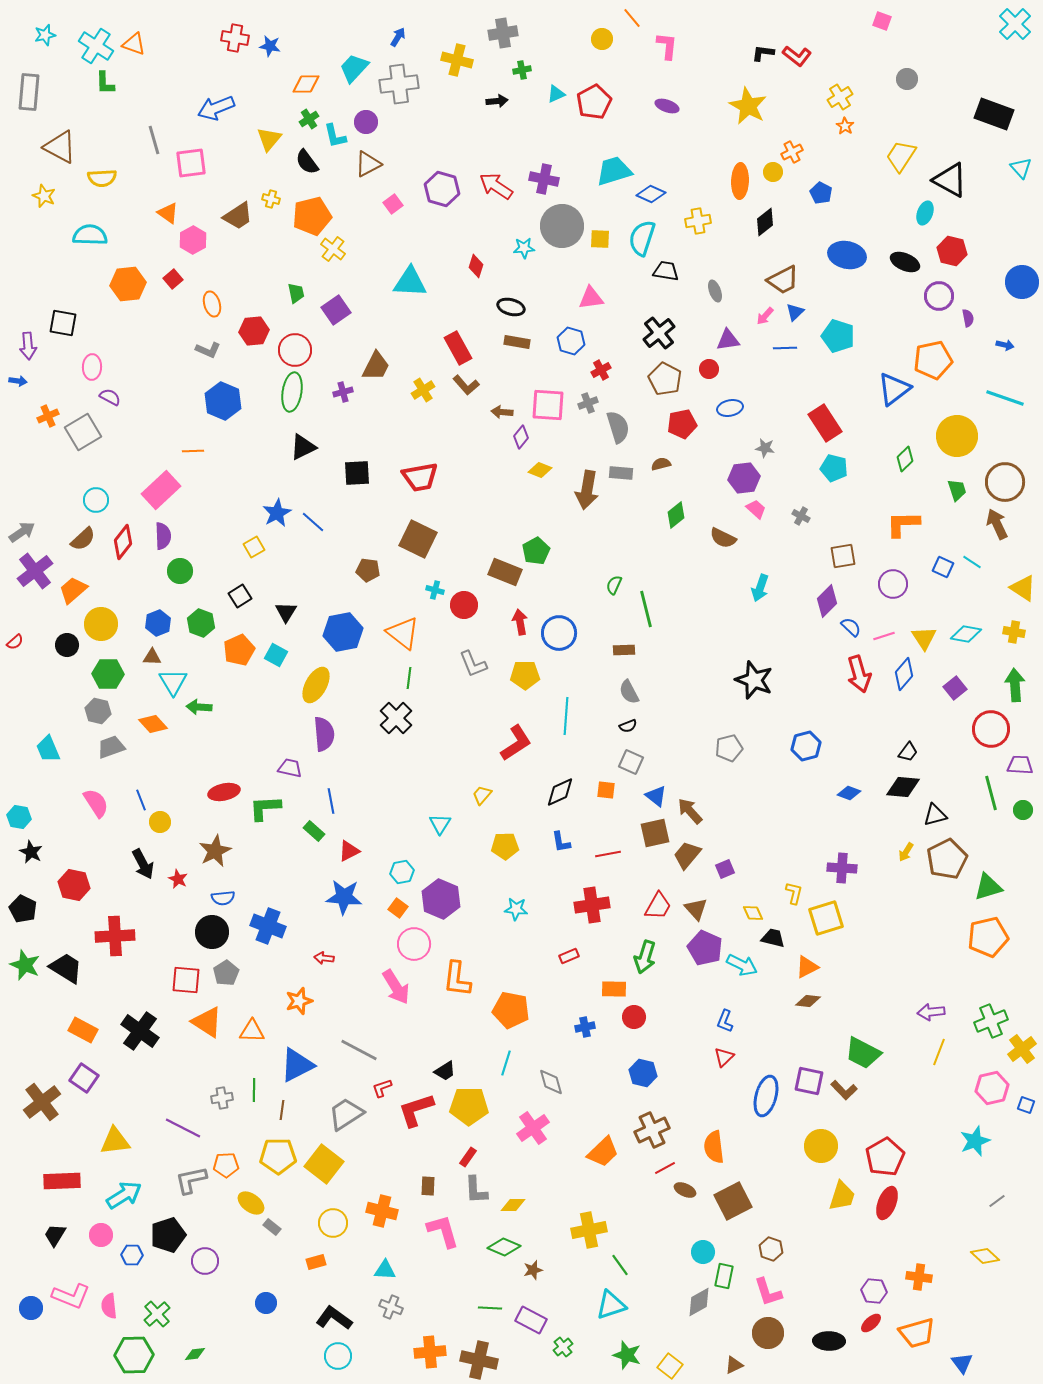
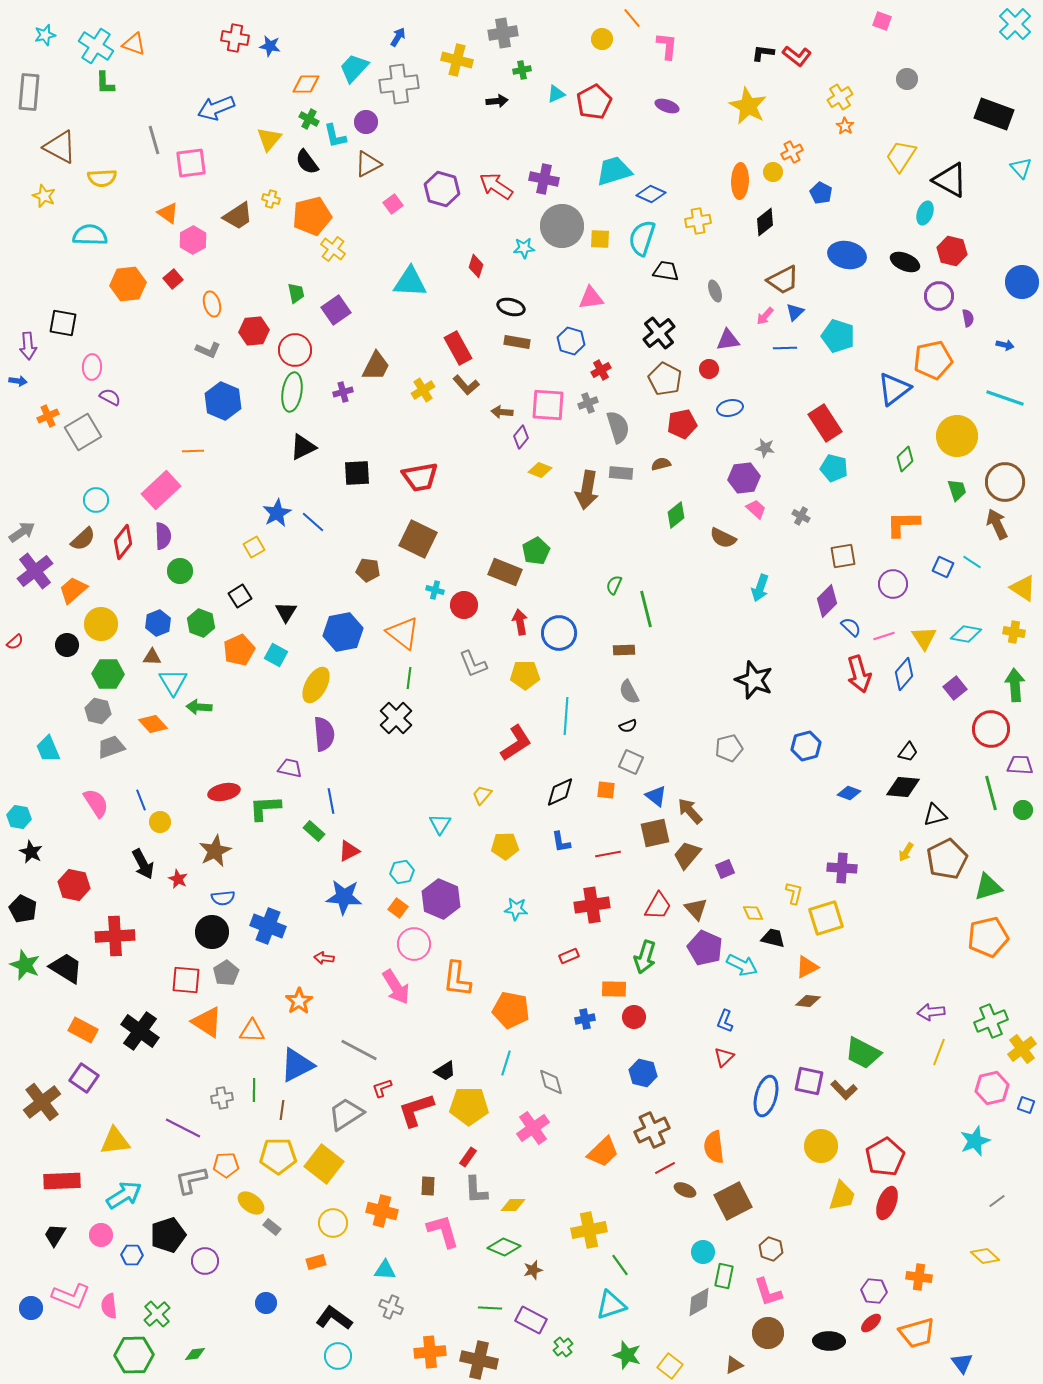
green cross at (309, 119): rotated 30 degrees counterclockwise
orange star at (299, 1001): rotated 16 degrees counterclockwise
blue cross at (585, 1027): moved 8 px up
